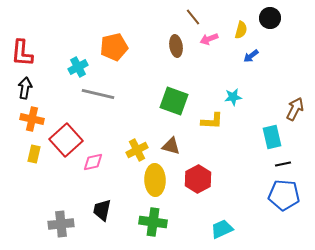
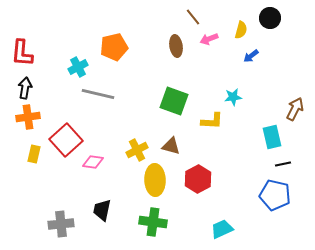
orange cross: moved 4 px left, 2 px up; rotated 20 degrees counterclockwise
pink diamond: rotated 20 degrees clockwise
blue pentagon: moved 9 px left; rotated 8 degrees clockwise
